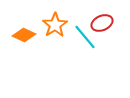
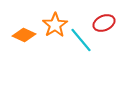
red ellipse: moved 2 px right
cyan line: moved 4 px left, 3 px down
